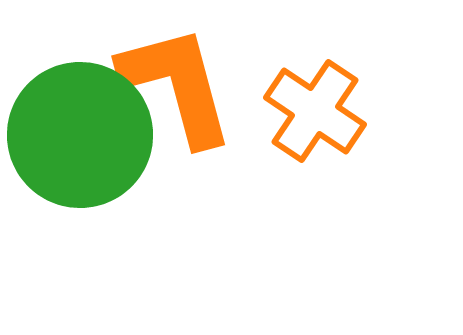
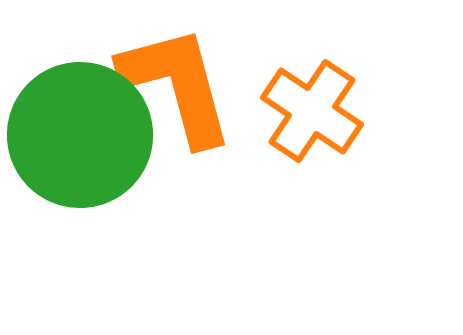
orange cross: moved 3 px left
